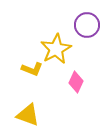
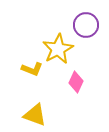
purple circle: moved 1 px left
yellow star: moved 2 px right
yellow triangle: moved 7 px right
